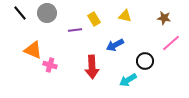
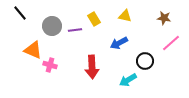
gray circle: moved 5 px right, 13 px down
blue arrow: moved 4 px right, 2 px up
